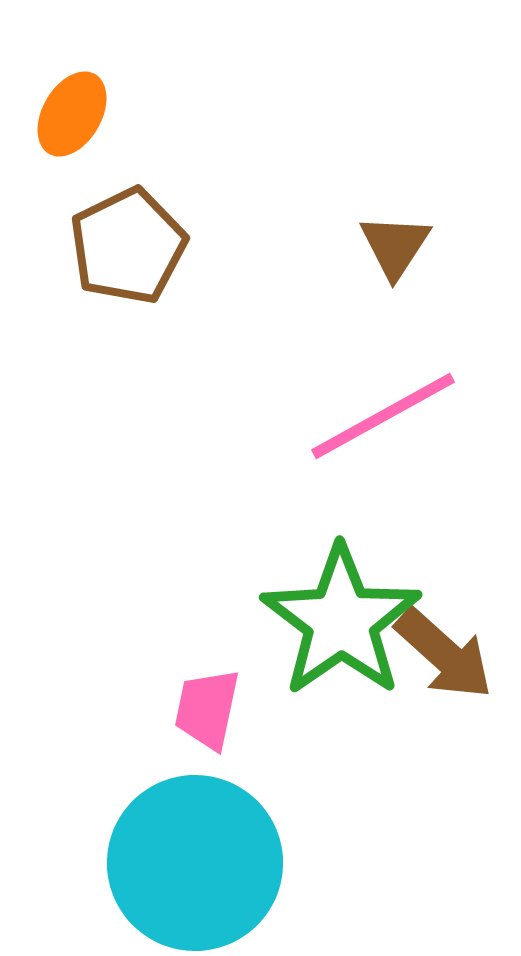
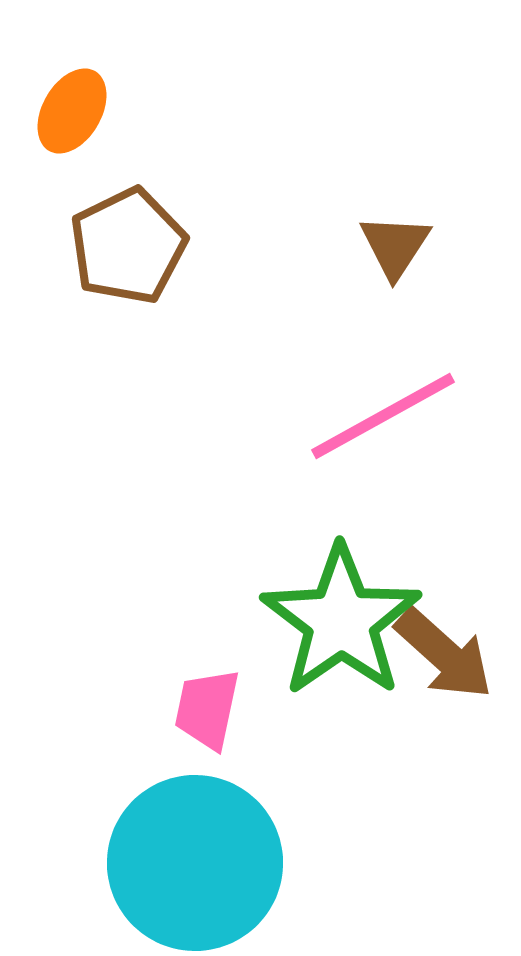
orange ellipse: moved 3 px up
